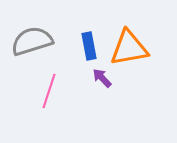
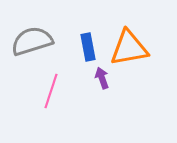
blue rectangle: moved 1 px left, 1 px down
purple arrow: rotated 25 degrees clockwise
pink line: moved 2 px right
